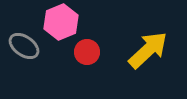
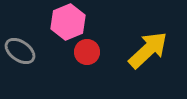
pink hexagon: moved 7 px right
gray ellipse: moved 4 px left, 5 px down
